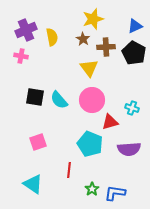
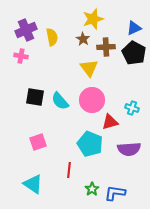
blue triangle: moved 1 px left, 2 px down
cyan semicircle: moved 1 px right, 1 px down
